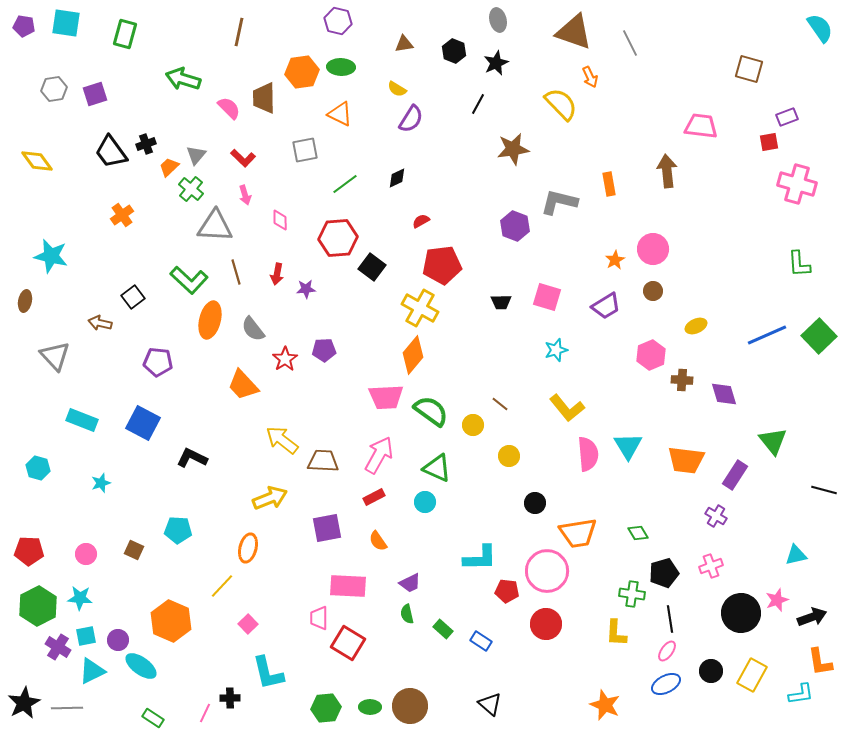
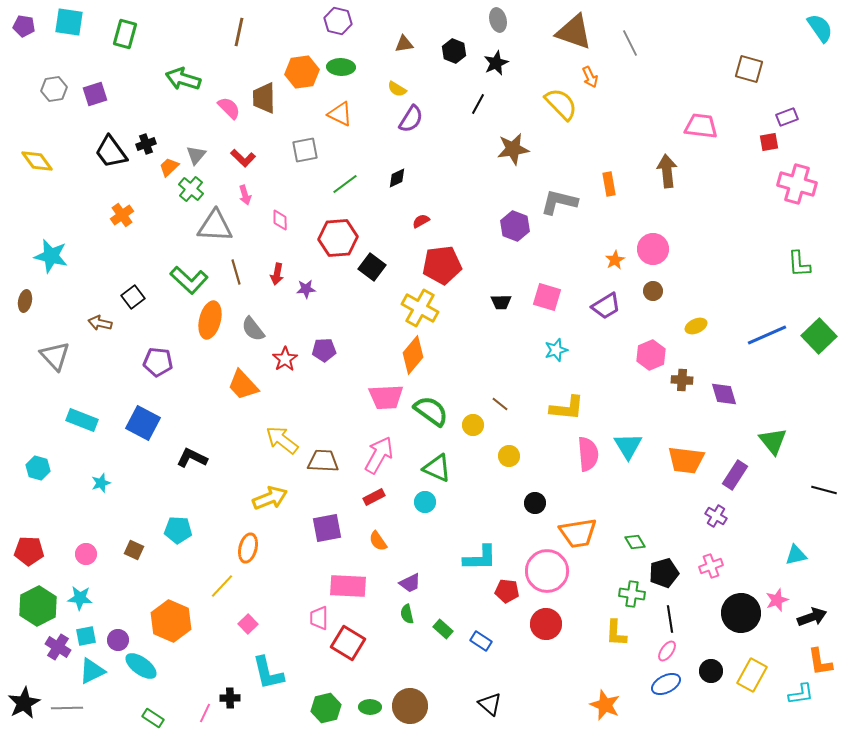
cyan square at (66, 23): moved 3 px right, 1 px up
yellow L-shape at (567, 408): rotated 45 degrees counterclockwise
green diamond at (638, 533): moved 3 px left, 9 px down
green hexagon at (326, 708): rotated 8 degrees counterclockwise
